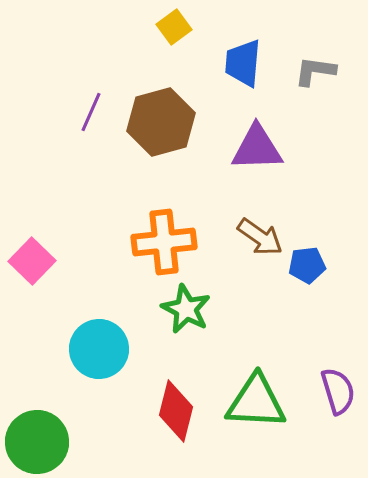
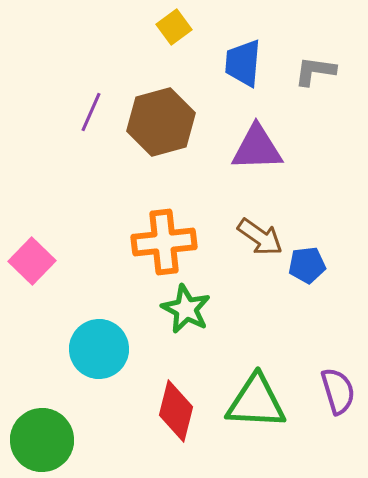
green circle: moved 5 px right, 2 px up
